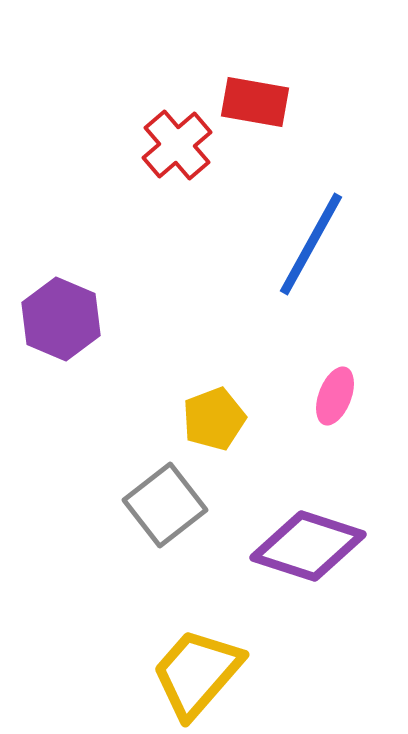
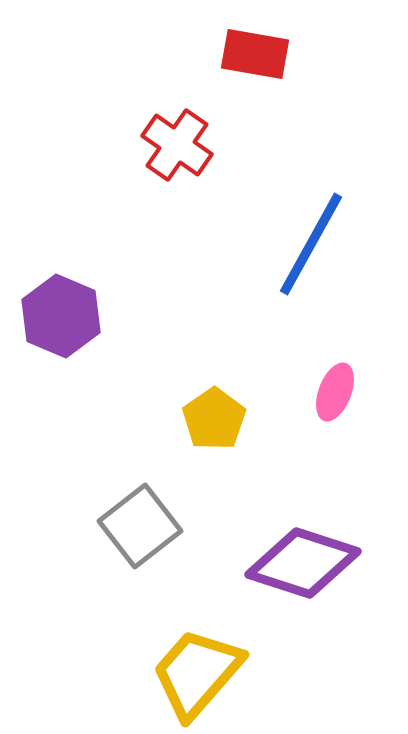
red rectangle: moved 48 px up
red cross: rotated 14 degrees counterclockwise
purple hexagon: moved 3 px up
pink ellipse: moved 4 px up
yellow pentagon: rotated 14 degrees counterclockwise
gray square: moved 25 px left, 21 px down
purple diamond: moved 5 px left, 17 px down
